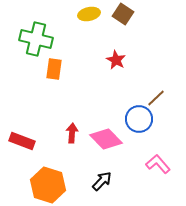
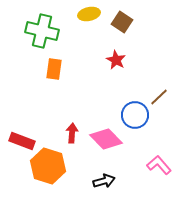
brown square: moved 1 px left, 8 px down
green cross: moved 6 px right, 8 px up
brown line: moved 3 px right, 1 px up
blue circle: moved 4 px left, 4 px up
pink L-shape: moved 1 px right, 1 px down
black arrow: moved 2 px right; rotated 30 degrees clockwise
orange hexagon: moved 19 px up
